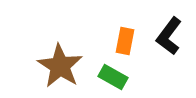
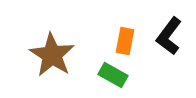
brown star: moved 8 px left, 11 px up
green rectangle: moved 2 px up
